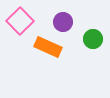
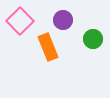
purple circle: moved 2 px up
orange rectangle: rotated 44 degrees clockwise
